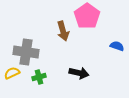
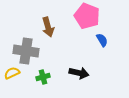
pink pentagon: rotated 15 degrees counterclockwise
brown arrow: moved 15 px left, 4 px up
blue semicircle: moved 15 px left, 6 px up; rotated 40 degrees clockwise
gray cross: moved 1 px up
green cross: moved 4 px right
